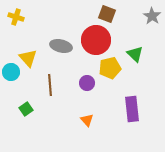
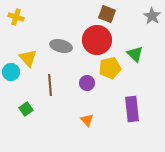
red circle: moved 1 px right
